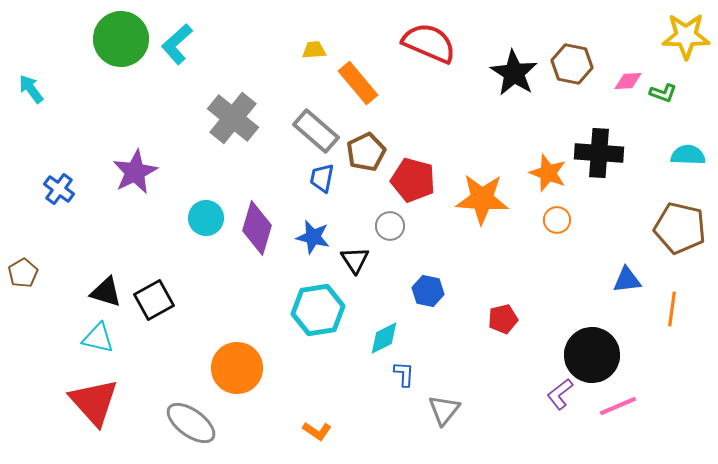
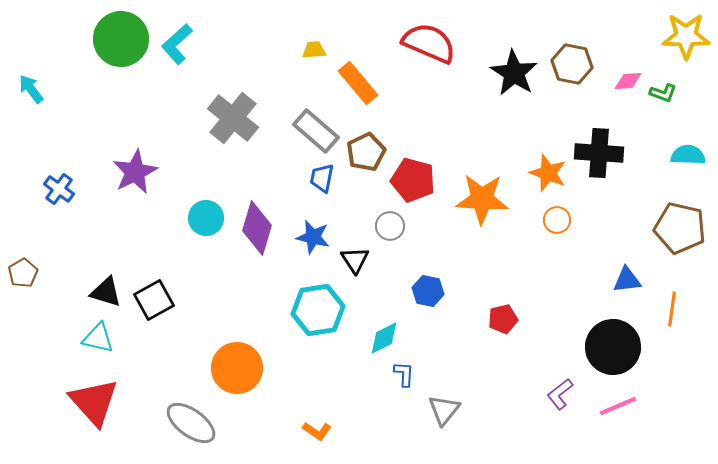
black circle at (592, 355): moved 21 px right, 8 px up
